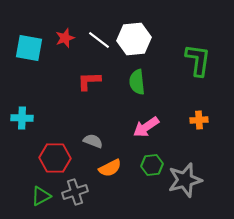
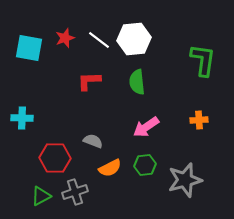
green L-shape: moved 5 px right
green hexagon: moved 7 px left
